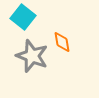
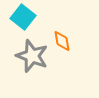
orange diamond: moved 1 px up
